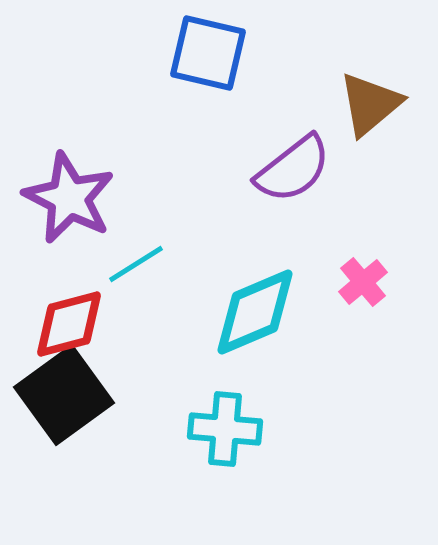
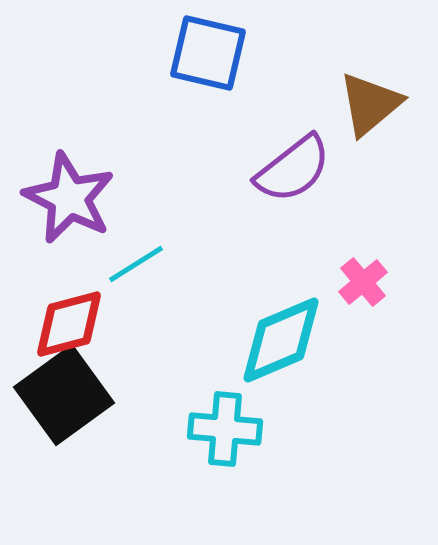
cyan diamond: moved 26 px right, 28 px down
